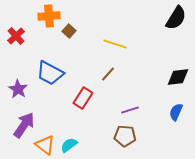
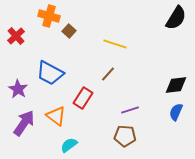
orange cross: rotated 20 degrees clockwise
black diamond: moved 2 px left, 8 px down
purple arrow: moved 2 px up
orange triangle: moved 11 px right, 29 px up
